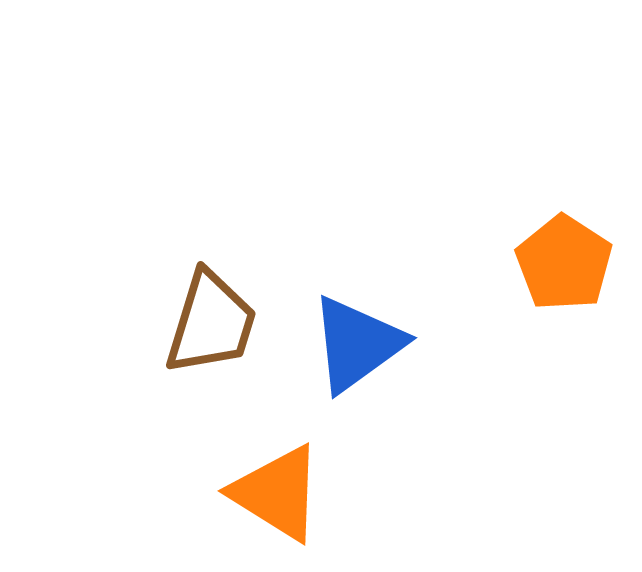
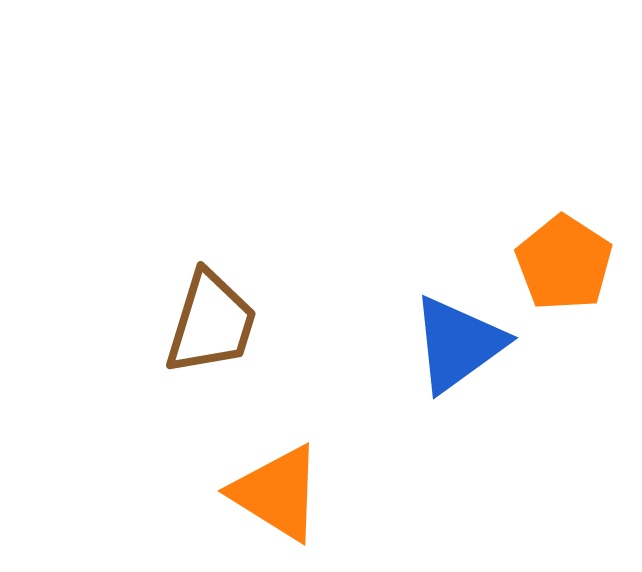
blue triangle: moved 101 px right
